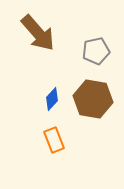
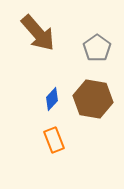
gray pentagon: moved 1 px right, 3 px up; rotated 24 degrees counterclockwise
